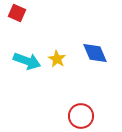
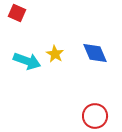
yellow star: moved 2 px left, 5 px up
red circle: moved 14 px right
